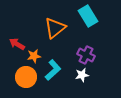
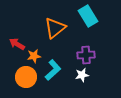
purple cross: rotated 30 degrees counterclockwise
